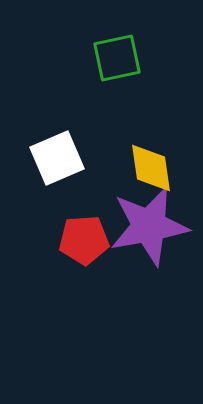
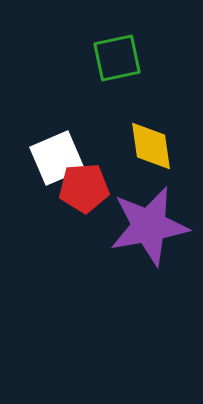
yellow diamond: moved 22 px up
red pentagon: moved 52 px up
